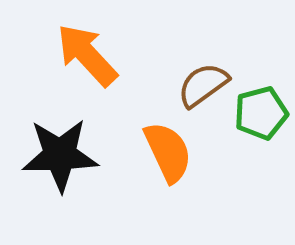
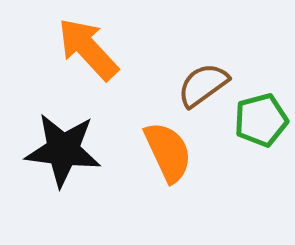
orange arrow: moved 1 px right, 6 px up
green pentagon: moved 7 px down
black star: moved 3 px right, 5 px up; rotated 8 degrees clockwise
